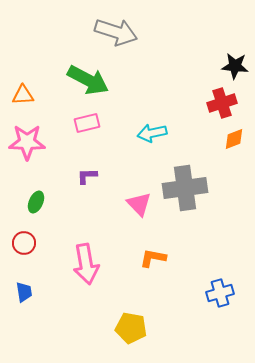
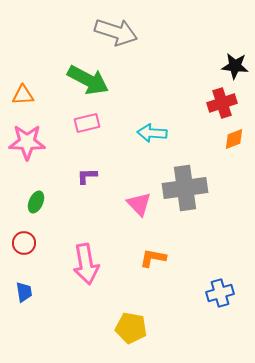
cyan arrow: rotated 16 degrees clockwise
